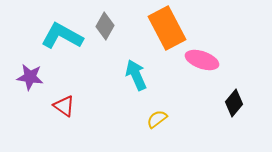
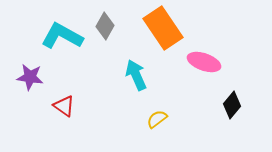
orange rectangle: moved 4 px left; rotated 6 degrees counterclockwise
pink ellipse: moved 2 px right, 2 px down
black diamond: moved 2 px left, 2 px down
